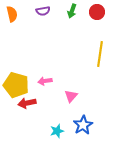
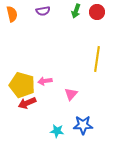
green arrow: moved 4 px right
yellow line: moved 3 px left, 5 px down
yellow pentagon: moved 6 px right
pink triangle: moved 2 px up
red arrow: rotated 12 degrees counterclockwise
blue star: rotated 30 degrees clockwise
cyan star: rotated 24 degrees clockwise
